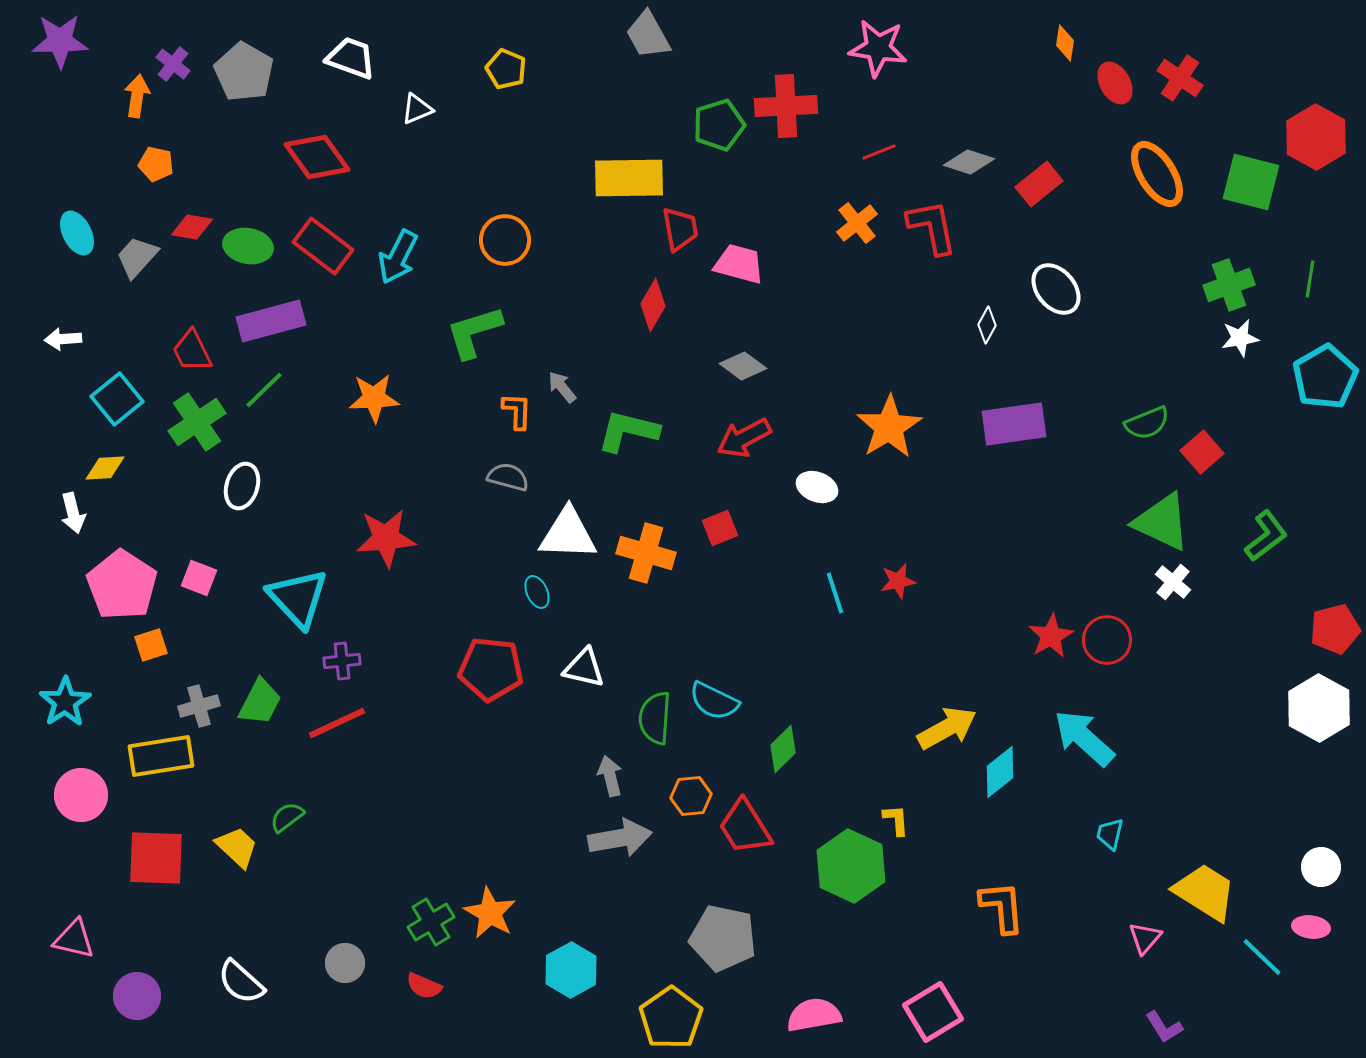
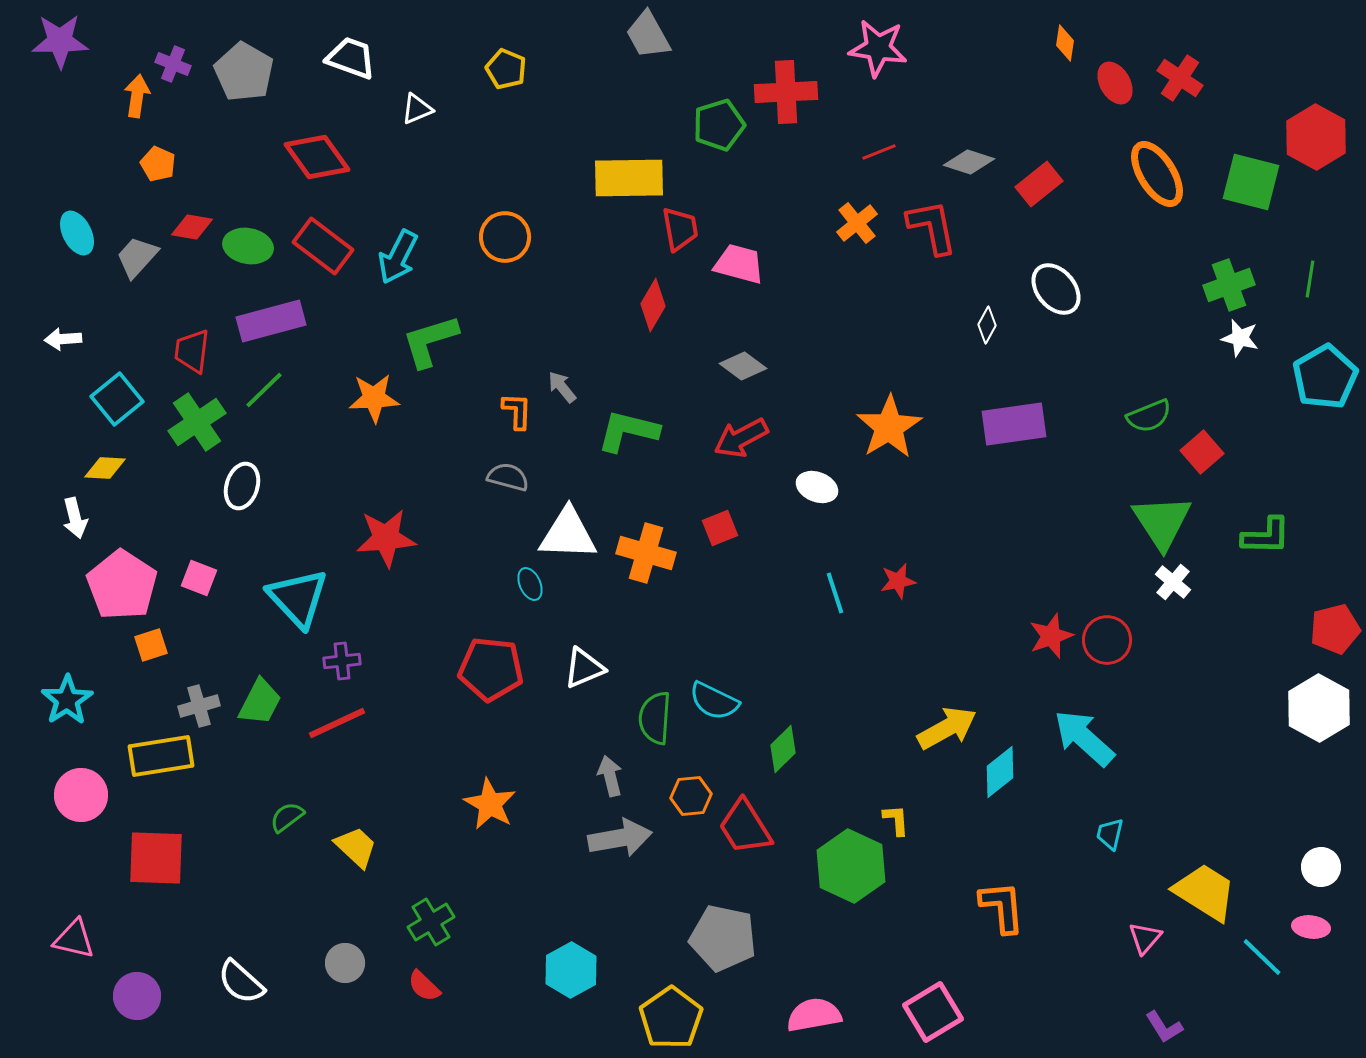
purple cross at (173, 64): rotated 16 degrees counterclockwise
red cross at (786, 106): moved 14 px up
orange pentagon at (156, 164): moved 2 px right; rotated 12 degrees clockwise
orange circle at (505, 240): moved 3 px up
green L-shape at (474, 332): moved 44 px left, 9 px down
white star at (1240, 338): rotated 24 degrees clockwise
red trapezoid at (192, 351): rotated 33 degrees clockwise
green semicircle at (1147, 423): moved 2 px right, 7 px up
red arrow at (744, 438): moved 3 px left
yellow diamond at (105, 468): rotated 6 degrees clockwise
white arrow at (73, 513): moved 2 px right, 5 px down
green triangle at (1162, 522): rotated 32 degrees clockwise
green L-shape at (1266, 536): rotated 38 degrees clockwise
cyan ellipse at (537, 592): moved 7 px left, 8 px up
red star at (1051, 636): rotated 9 degrees clockwise
white triangle at (584, 668): rotated 36 degrees counterclockwise
cyan star at (65, 702): moved 2 px right, 2 px up
yellow trapezoid at (237, 847): moved 119 px right
orange star at (490, 913): moved 109 px up
red semicircle at (424, 986): rotated 21 degrees clockwise
